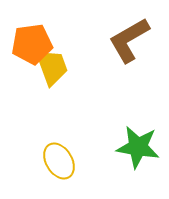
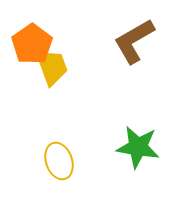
brown L-shape: moved 5 px right, 1 px down
orange pentagon: rotated 27 degrees counterclockwise
yellow ellipse: rotated 12 degrees clockwise
